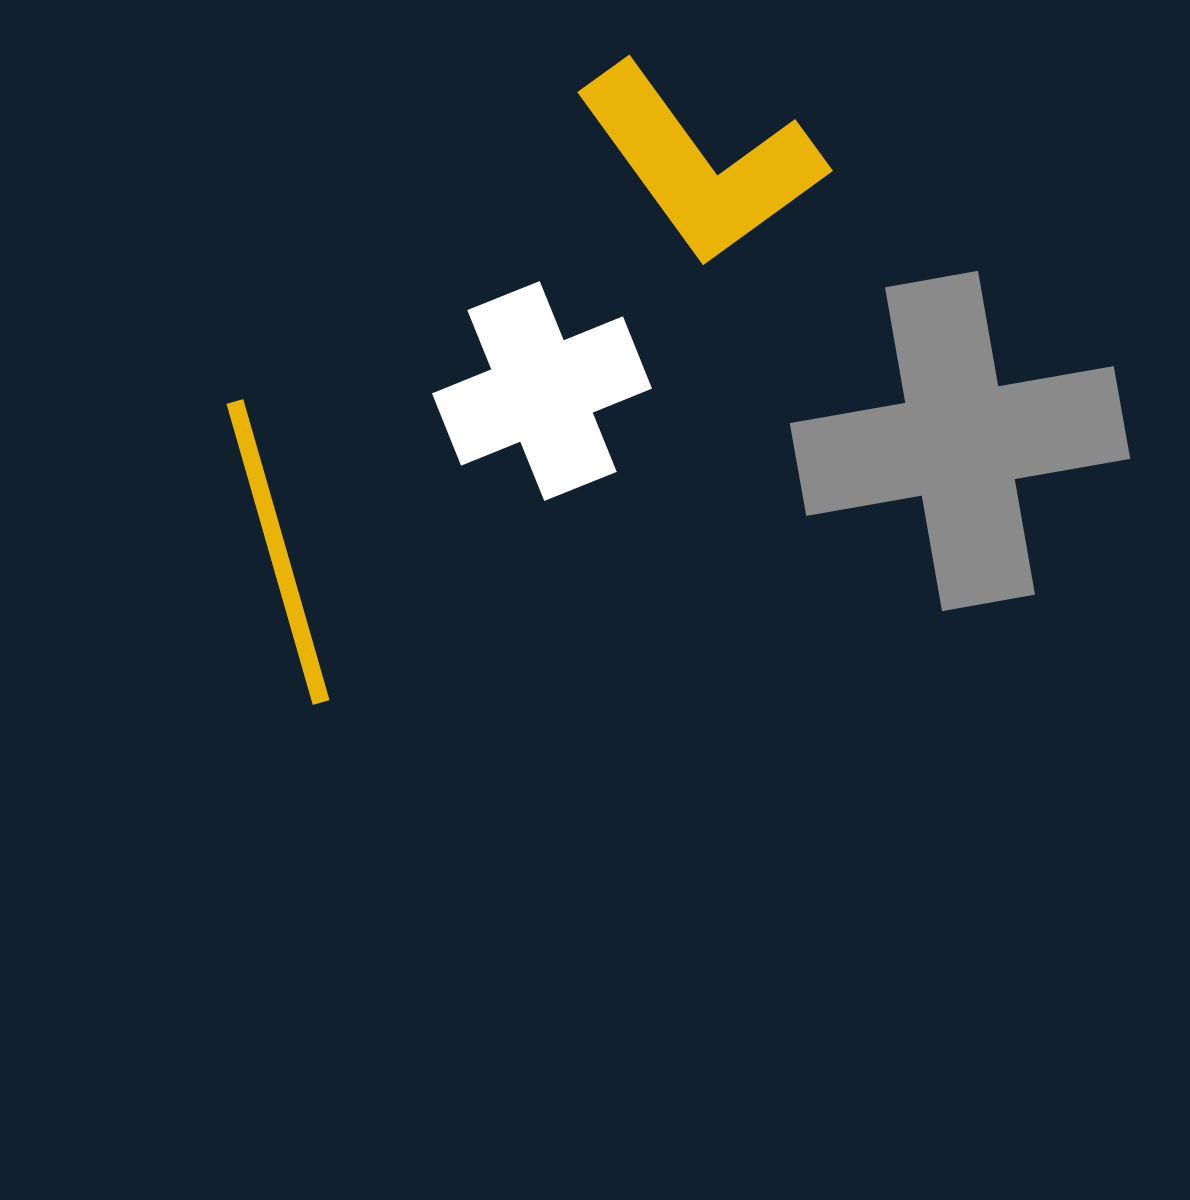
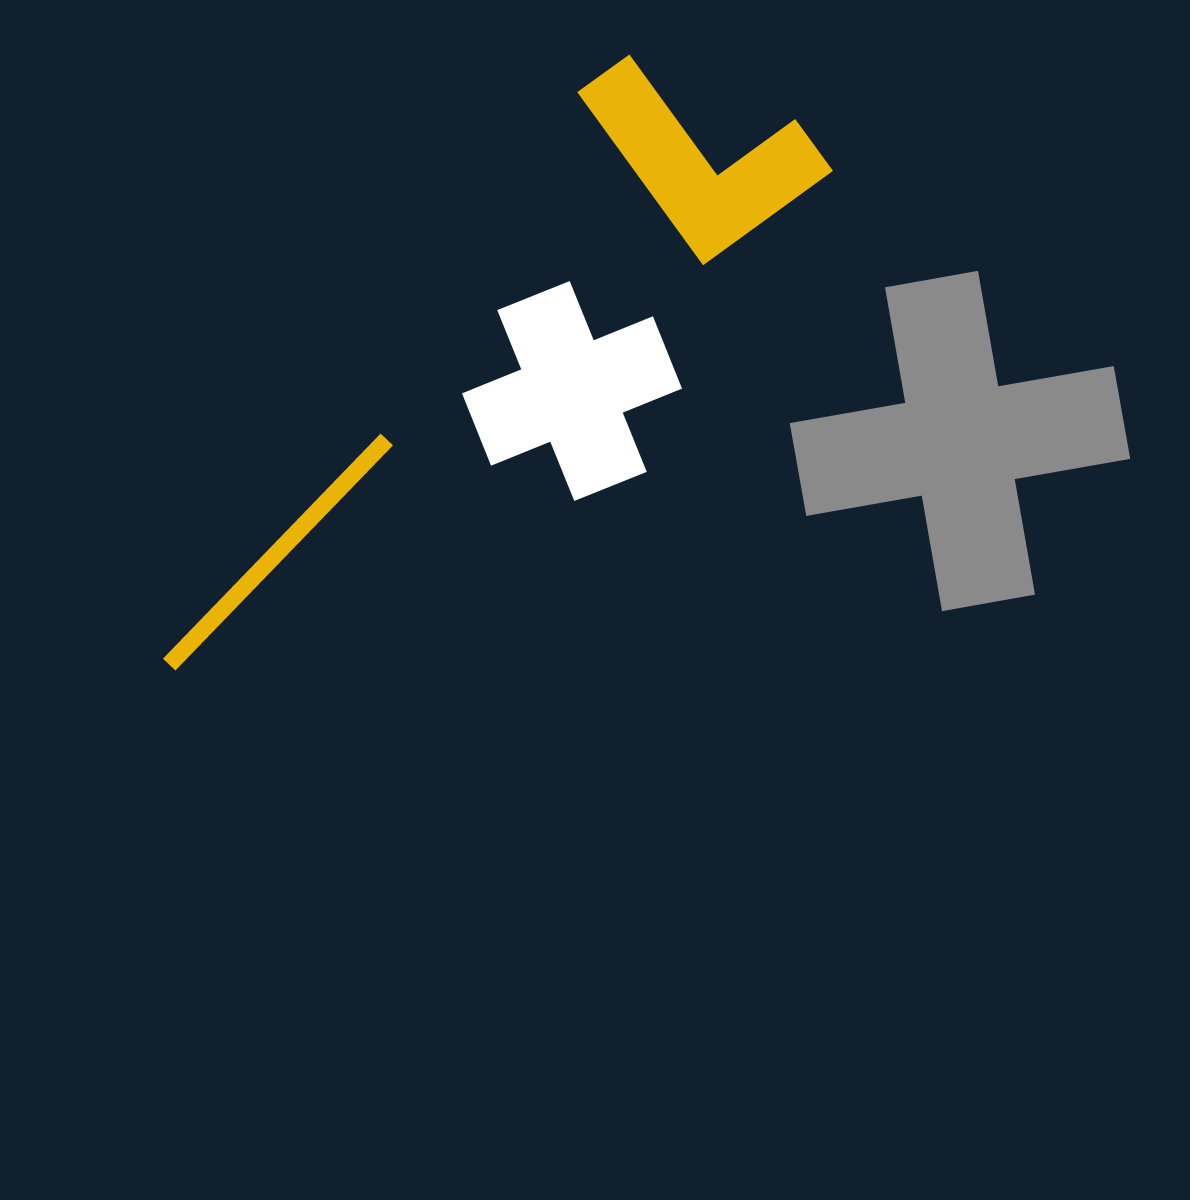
white cross: moved 30 px right
yellow line: rotated 60 degrees clockwise
